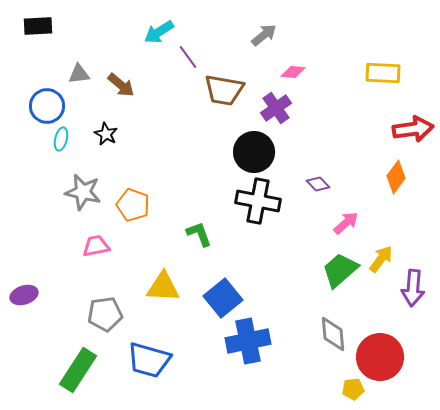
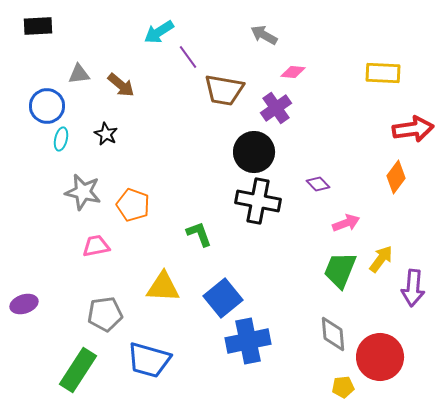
gray arrow: rotated 112 degrees counterclockwise
pink arrow: rotated 20 degrees clockwise
green trapezoid: rotated 27 degrees counterclockwise
purple ellipse: moved 9 px down
yellow pentagon: moved 10 px left, 2 px up
